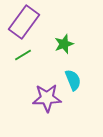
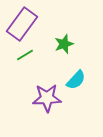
purple rectangle: moved 2 px left, 2 px down
green line: moved 2 px right
cyan semicircle: moved 3 px right; rotated 65 degrees clockwise
